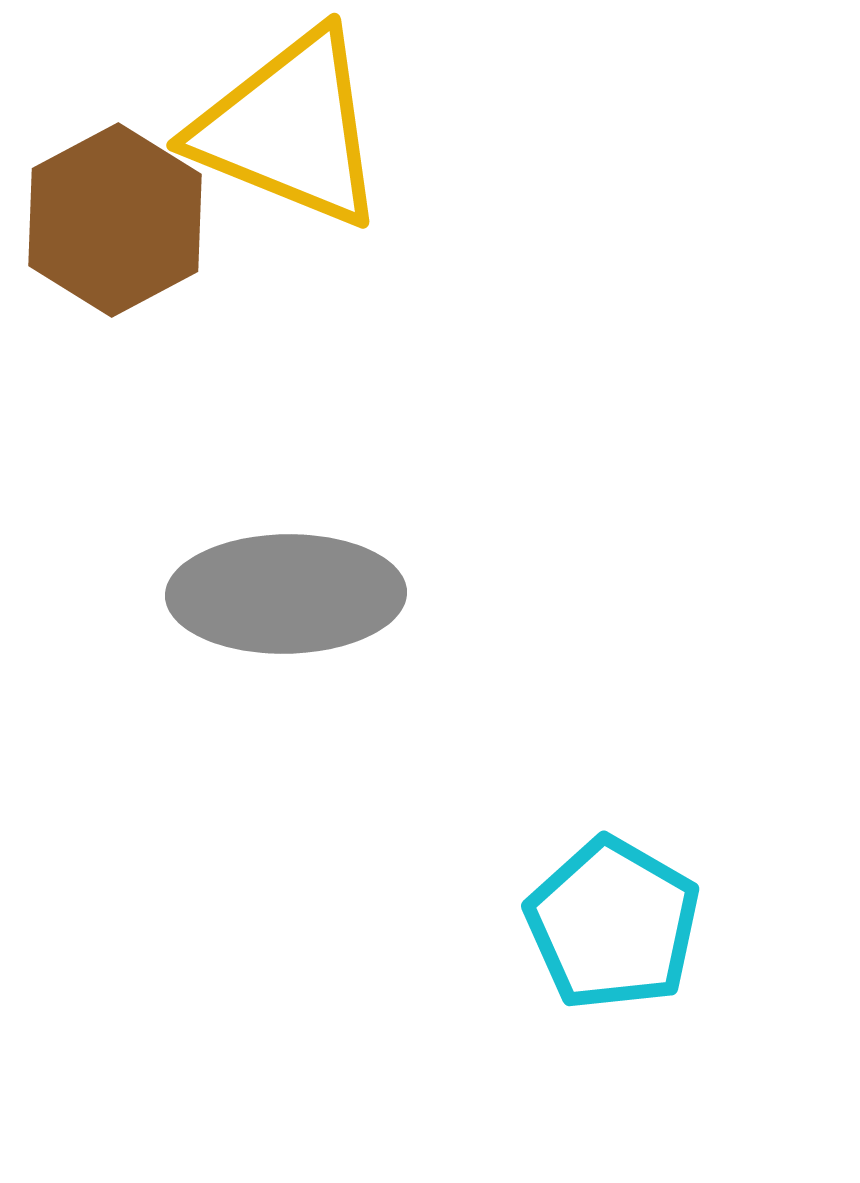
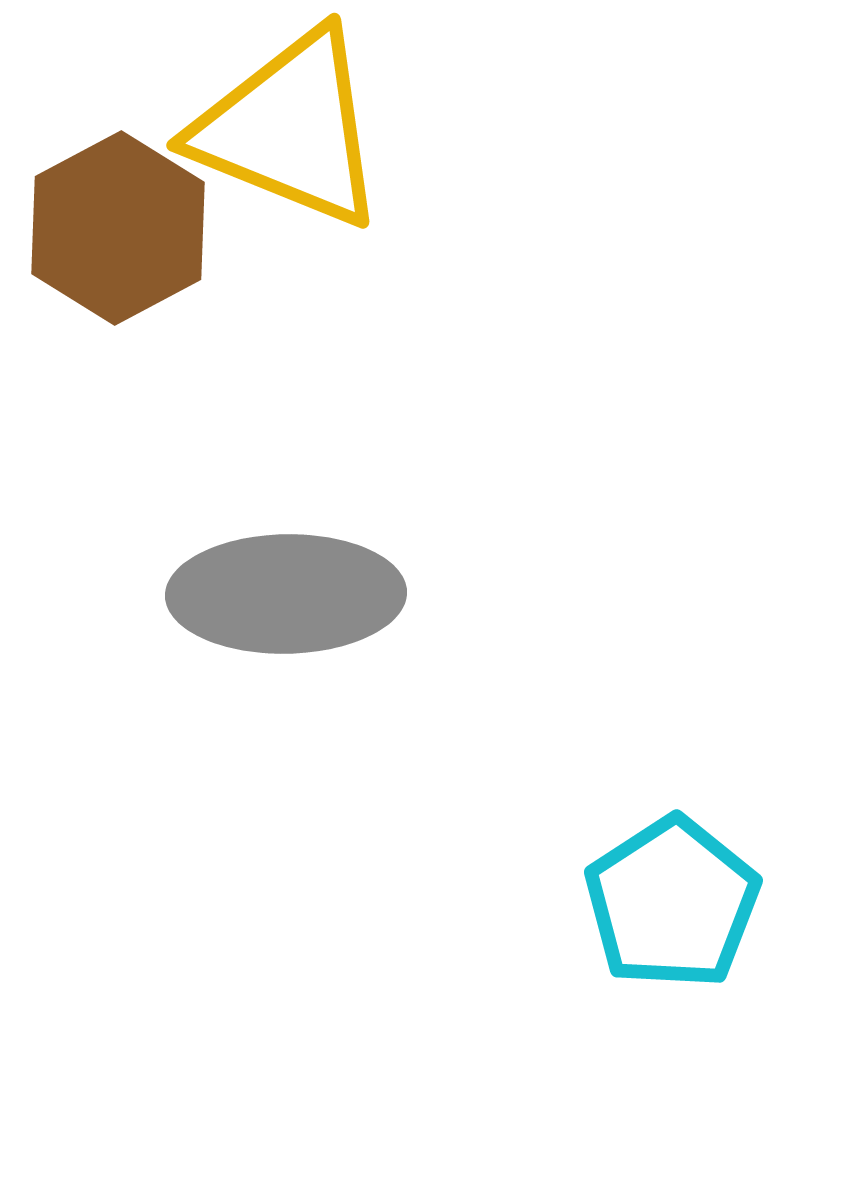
brown hexagon: moved 3 px right, 8 px down
cyan pentagon: moved 59 px right, 21 px up; rotated 9 degrees clockwise
